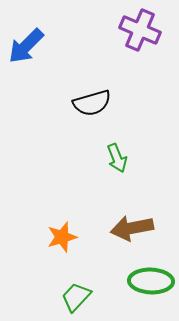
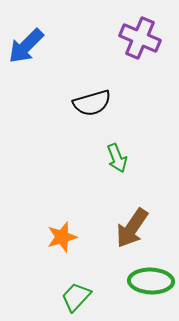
purple cross: moved 8 px down
brown arrow: rotated 45 degrees counterclockwise
